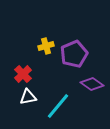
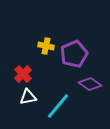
yellow cross: rotated 28 degrees clockwise
purple diamond: moved 2 px left
